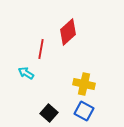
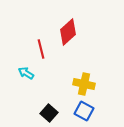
red line: rotated 24 degrees counterclockwise
